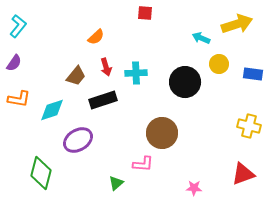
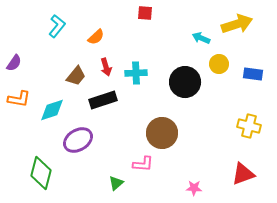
cyan L-shape: moved 39 px right
